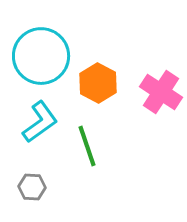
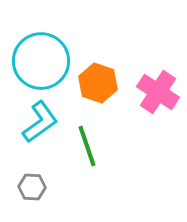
cyan circle: moved 5 px down
orange hexagon: rotated 9 degrees counterclockwise
pink cross: moved 3 px left
